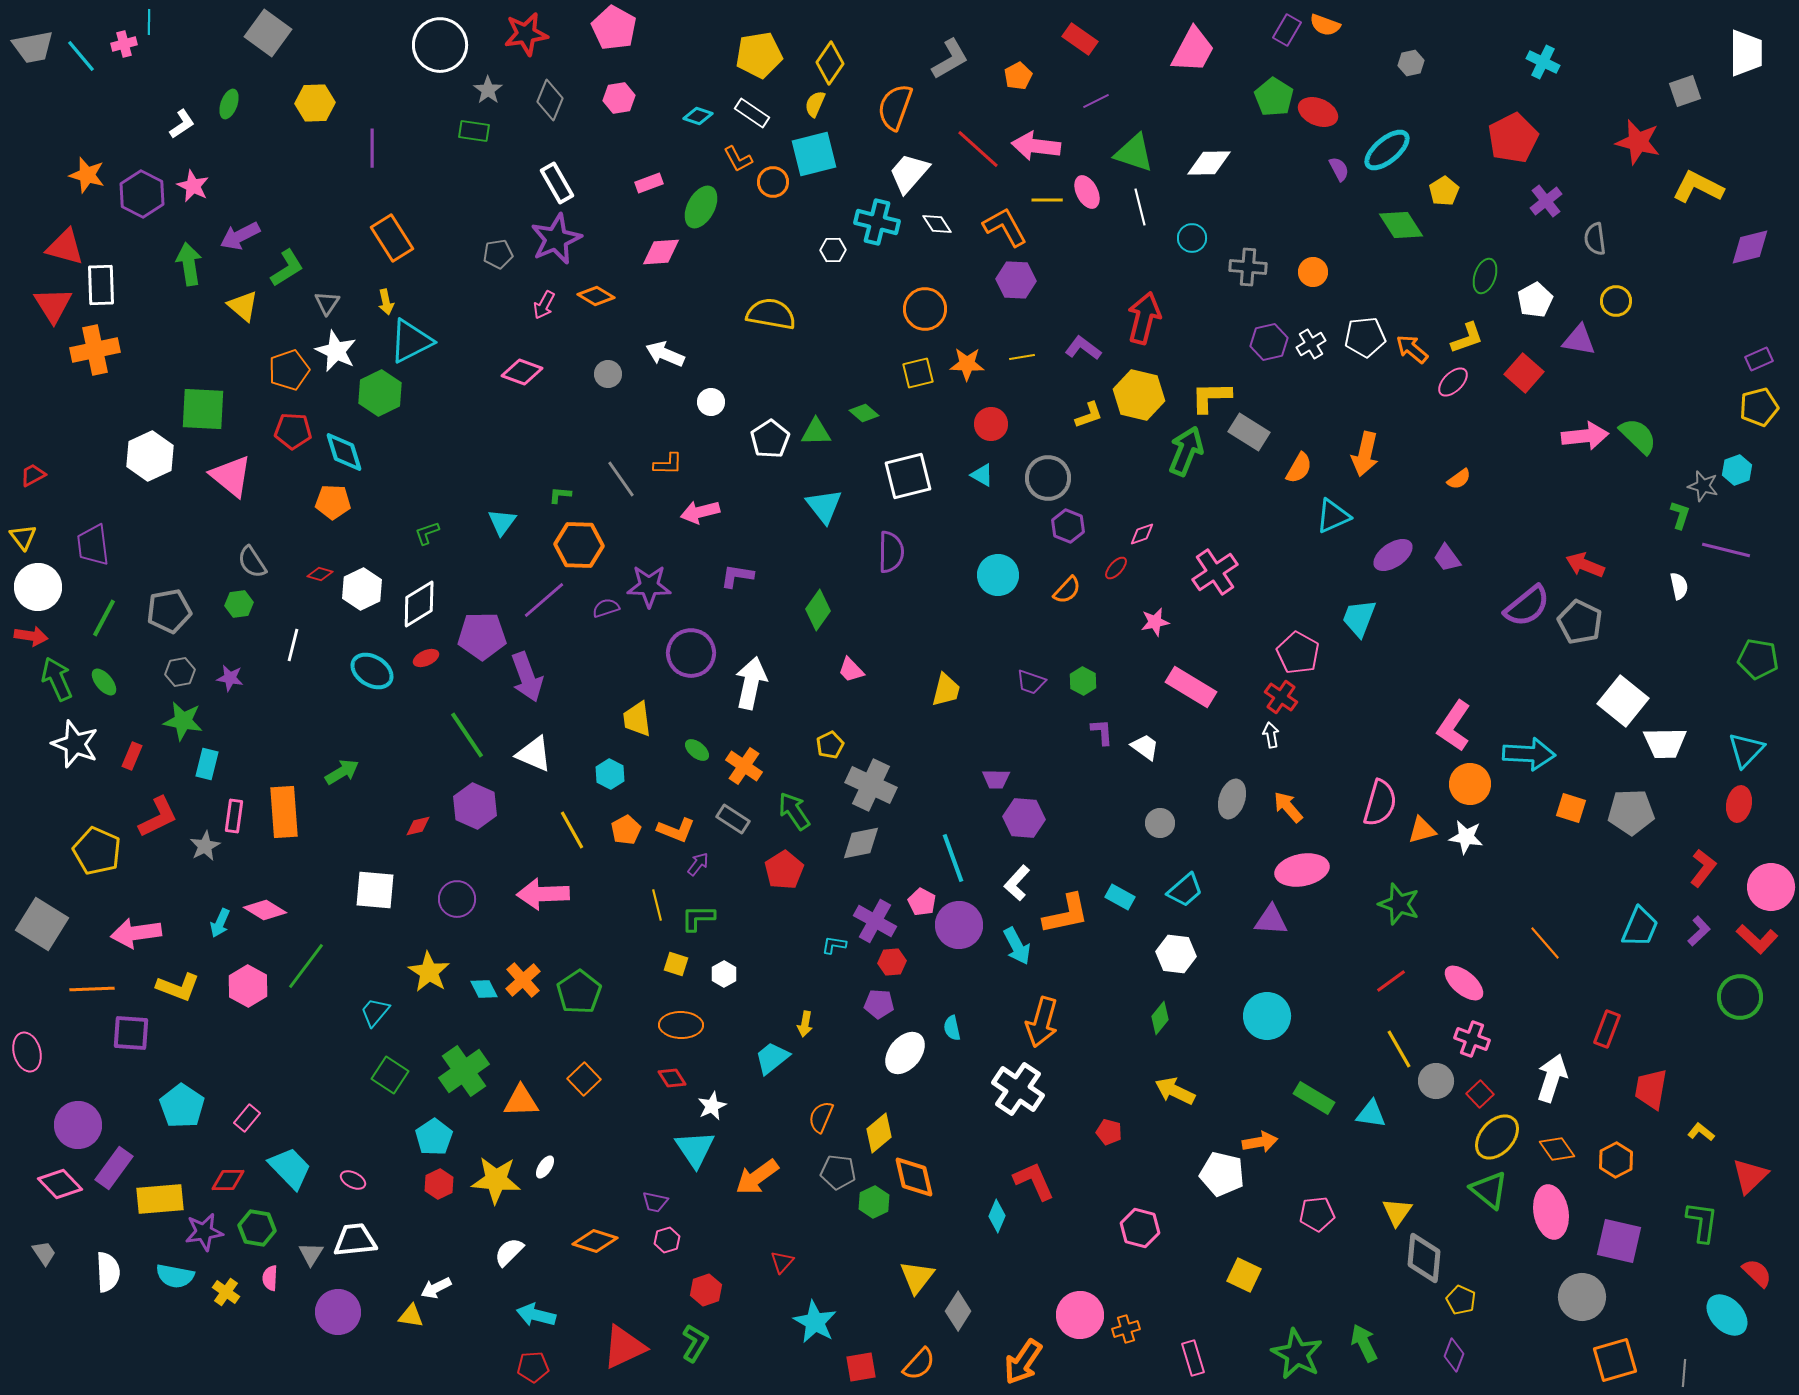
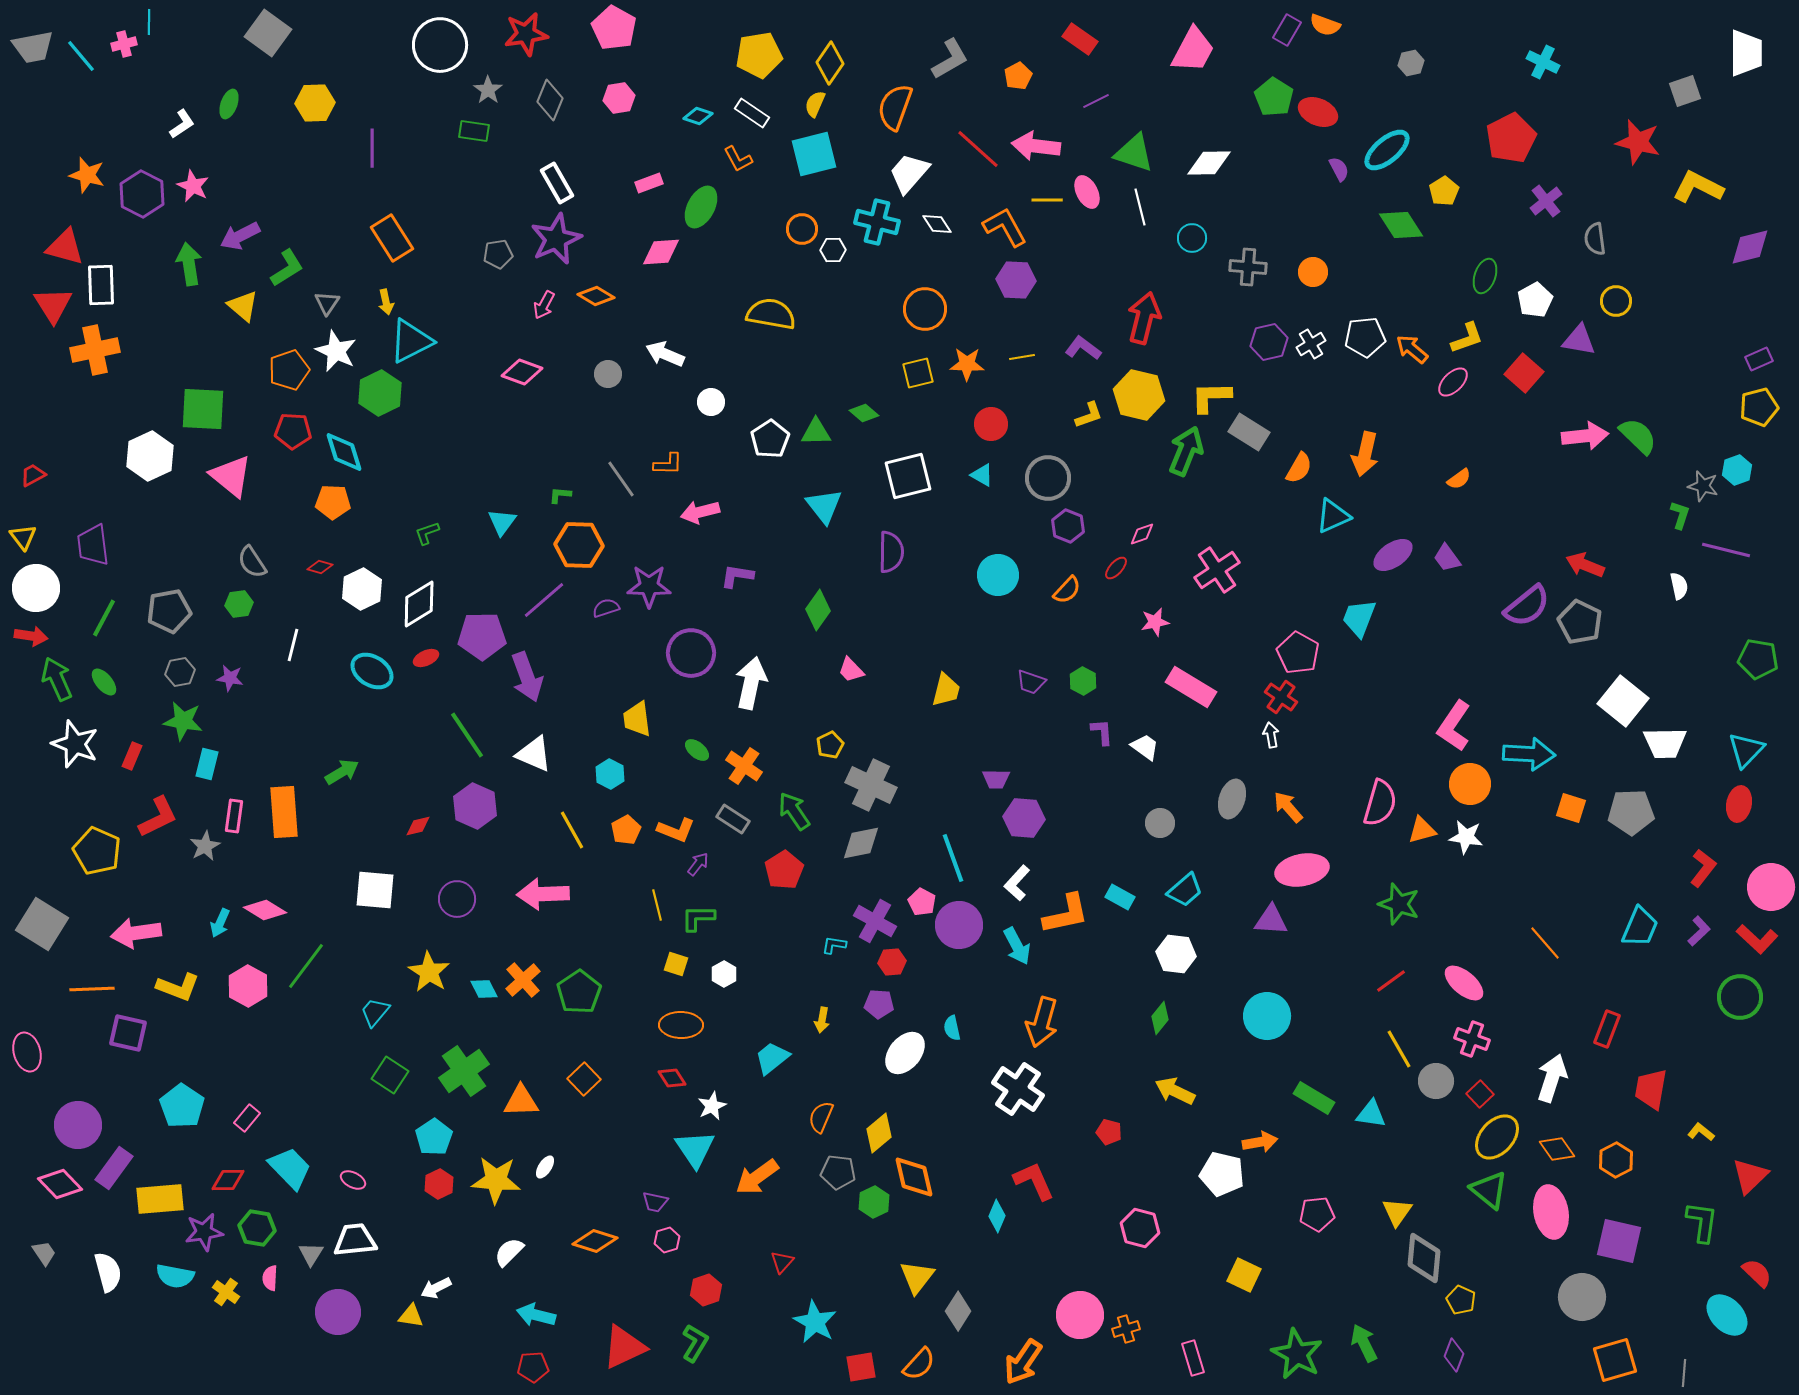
red pentagon at (1513, 138): moved 2 px left
orange circle at (773, 182): moved 29 px right, 47 px down
pink cross at (1215, 572): moved 2 px right, 2 px up
red diamond at (320, 574): moved 7 px up
white circle at (38, 587): moved 2 px left, 1 px down
yellow arrow at (805, 1024): moved 17 px right, 4 px up
purple square at (131, 1033): moved 3 px left; rotated 9 degrees clockwise
white semicircle at (108, 1272): rotated 12 degrees counterclockwise
